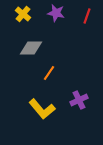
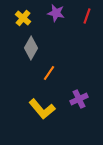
yellow cross: moved 4 px down
gray diamond: rotated 60 degrees counterclockwise
purple cross: moved 1 px up
